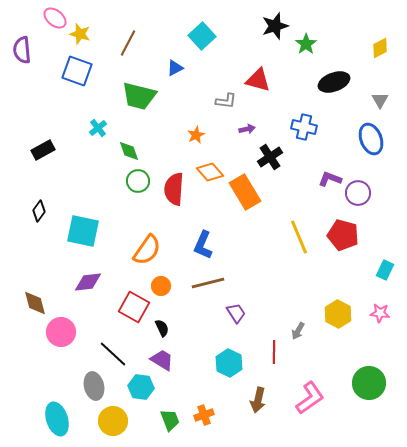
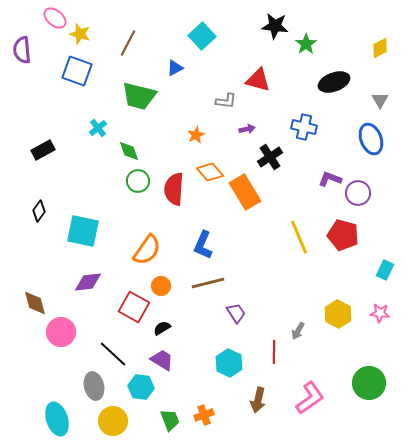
black star at (275, 26): rotated 24 degrees clockwise
black semicircle at (162, 328): rotated 96 degrees counterclockwise
